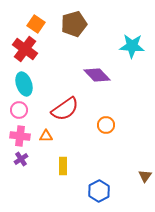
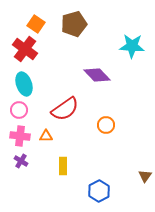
purple cross: moved 2 px down; rotated 24 degrees counterclockwise
